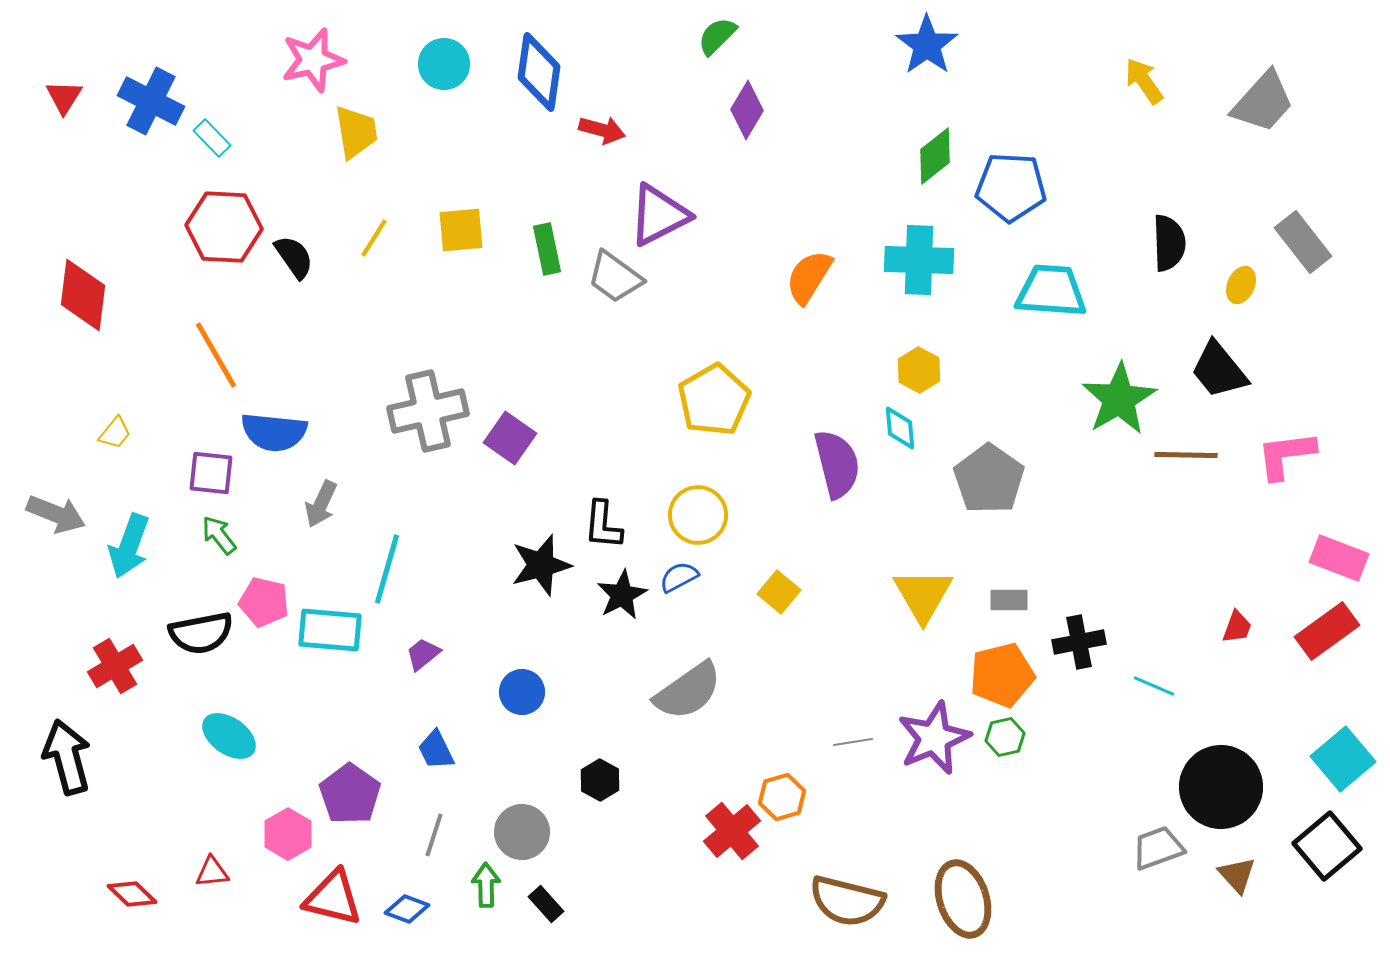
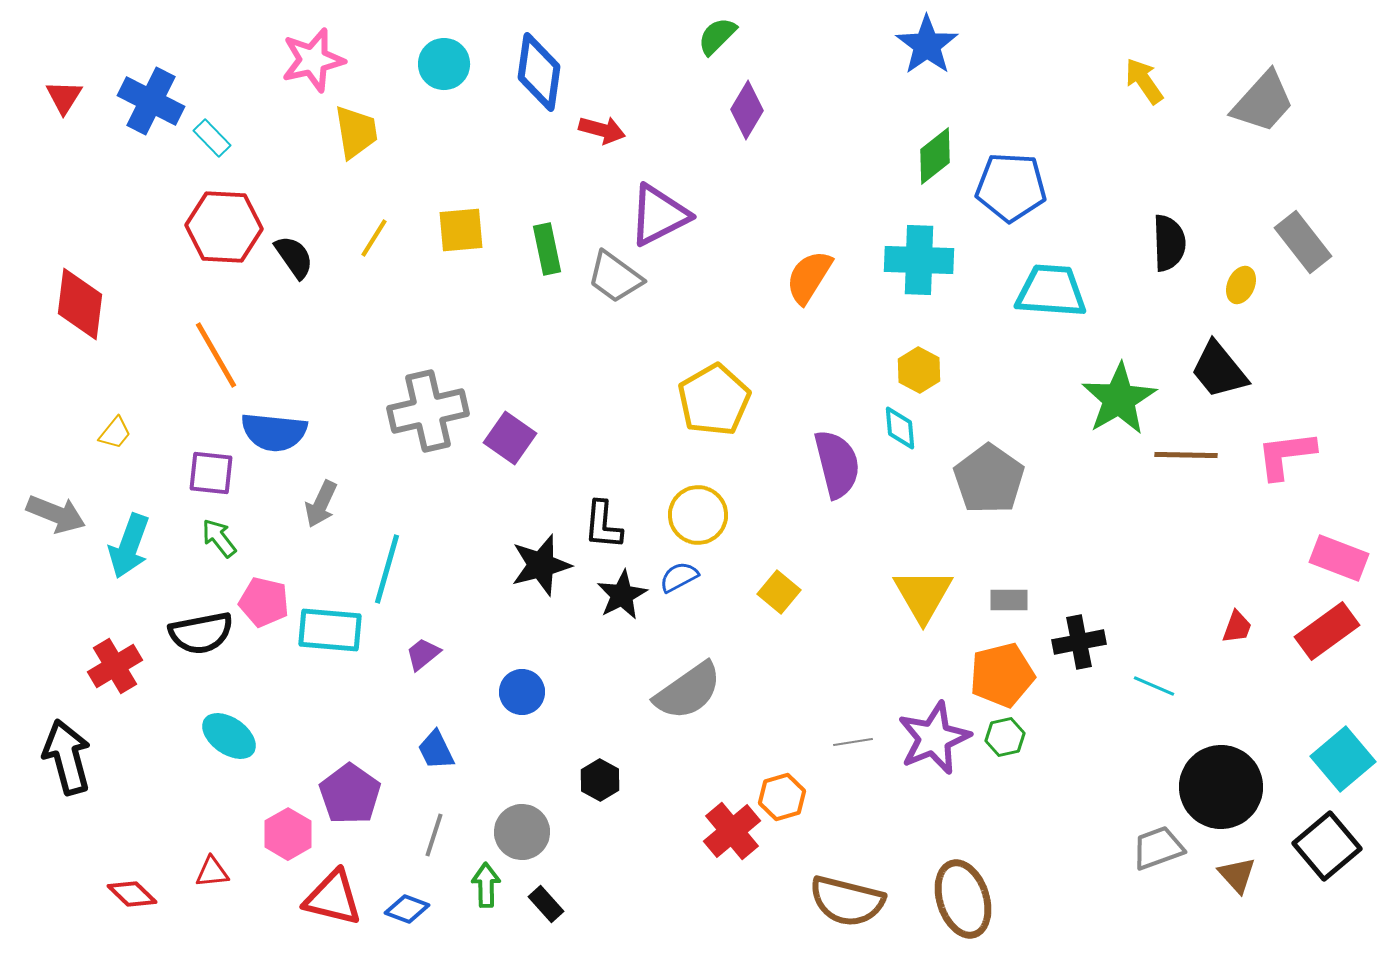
red diamond at (83, 295): moved 3 px left, 9 px down
green arrow at (219, 535): moved 3 px down
